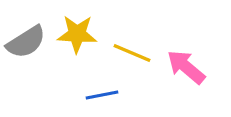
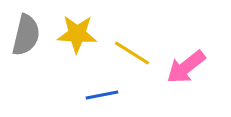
gray semicircle: moved 7 px up; rotated 45 degrees counterclockwise
yellow line: rotated 9 degrees clockwise
pink arrow: rotated 78 degrees counterclockwise
